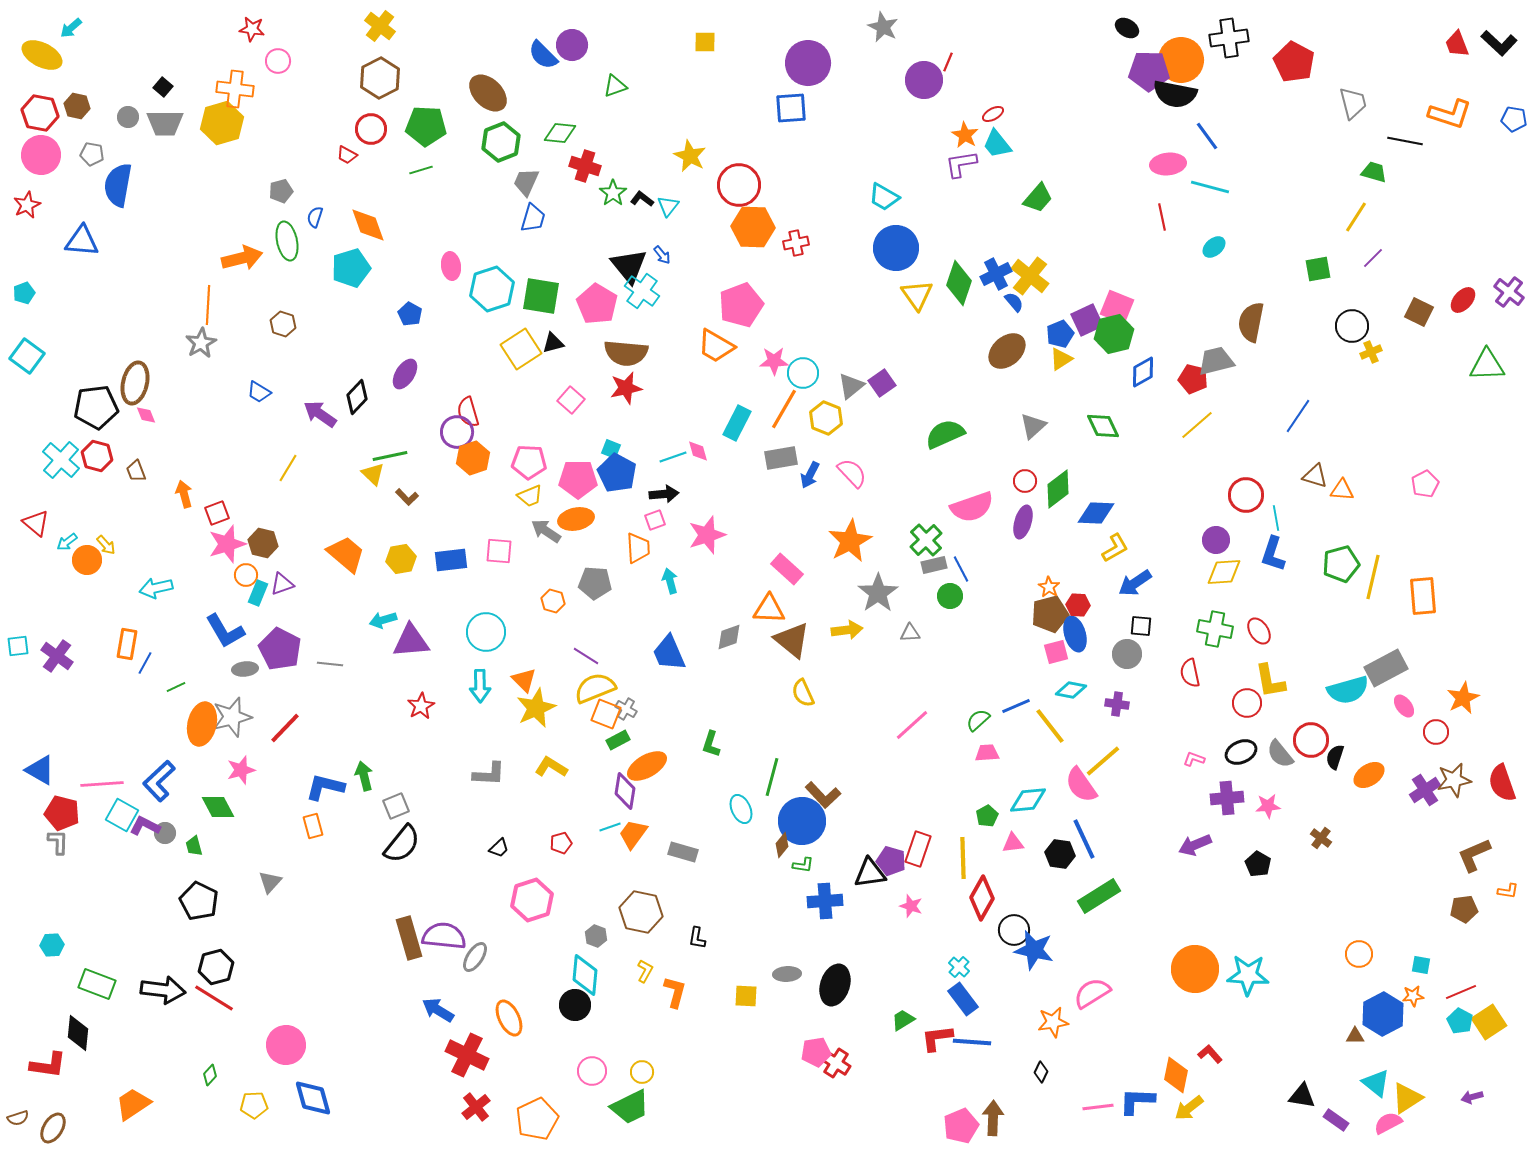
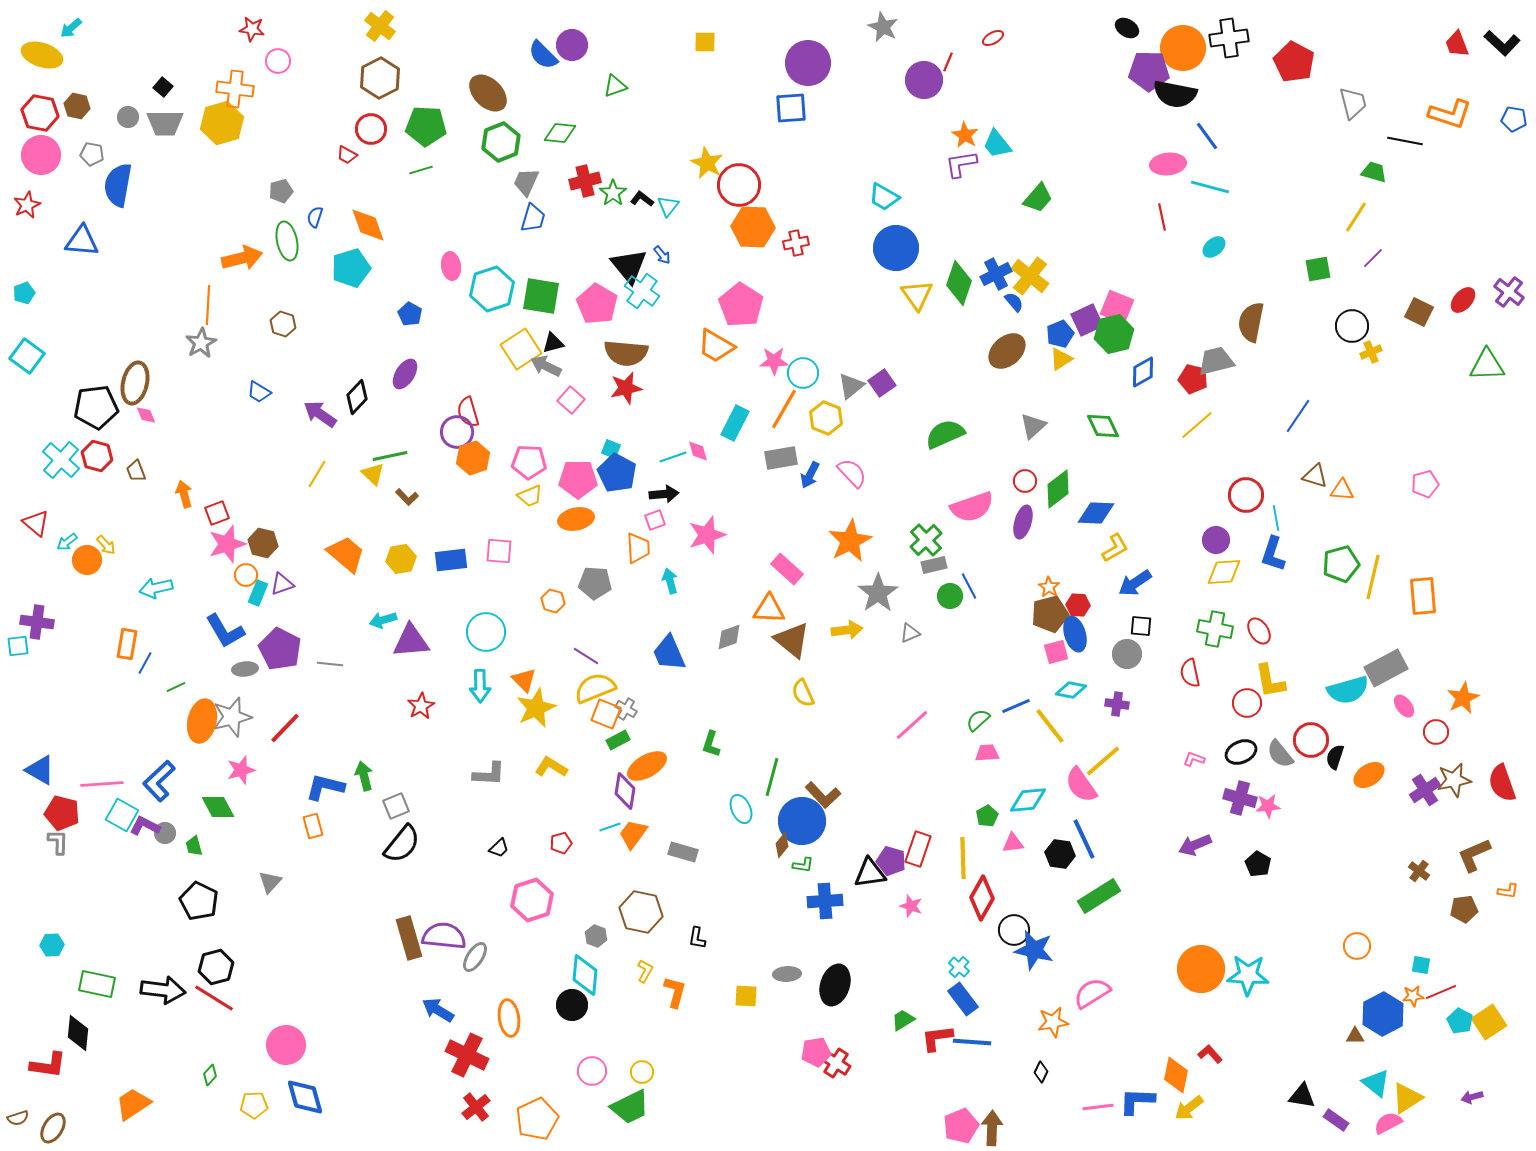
black L-shape at (1499, 43): moved 3 px right
yellow ellipse at (42, 55): rotated 9 degrees counterclockwise
orange circle at (1181, 60): moved 2 px right, 12 px up
red ellipse at (993, 114): moved 76 px up
yellow star at (690, 156): moved 17 px right, 7 px down
red cross at (585, 166): moved 15 px down; rotated 32 degrees counterclockwise
pink pentagon at (741, 305): rotated 18 degrees counterclockwise
cyan rectangle at (737, 423): moved 2 px left
yellow line at (288, 468): moved 29 px right, 6 px down
pink pentagon at (1425, 484): rotated 12 degrees clockwise
gray arrow at (546, 531): moved 165 px up; rotated 8 degrees counterclockwise
blue line at (961, 569): moved 8 px right, 17 px down
gray triangle at (910, 633): rotated 20 degrees counterclockwise
purple cross at (57, 656): moved 20 px left, 34 px up; rotated 28 degrees counterclockwise
orange ellipse at (202, 724): moved 3 px up
purple cross at (1227, 798): moved 13 px right; rotated 20 degrees clockwise
brown cross at (1321, 838): moved 98 px right, 33 px down
orange circle at (1359, 954): moved 2 px left, 8 px up
orange circle at (1195, 969): moved 6 px right
green rectangle at (97, 984): rotated 9 degrees counterclockwise
red line at (1461, 992): moved 20 px left
black circle at (575, 1005): moved 3 px left
orange ellipse at (509, 1018): rotated 18 degrees clockwise
blue diamond at (313, 1098): moved 8 px left, 1 px up
brown arrow at (993, 1118): moved 1 px left, 10 px down
